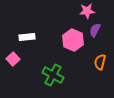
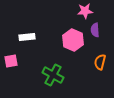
pink star: moved 2 px left
purple semicircle: rotated 32 degrees counterclockwise
pink square: moved 2 px left, 2 px down; rotated 32 degrees clockwise
